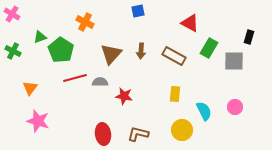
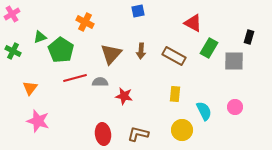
pink cross: rotated 28 degrees clockwise
red triangle: moved 3 px right
